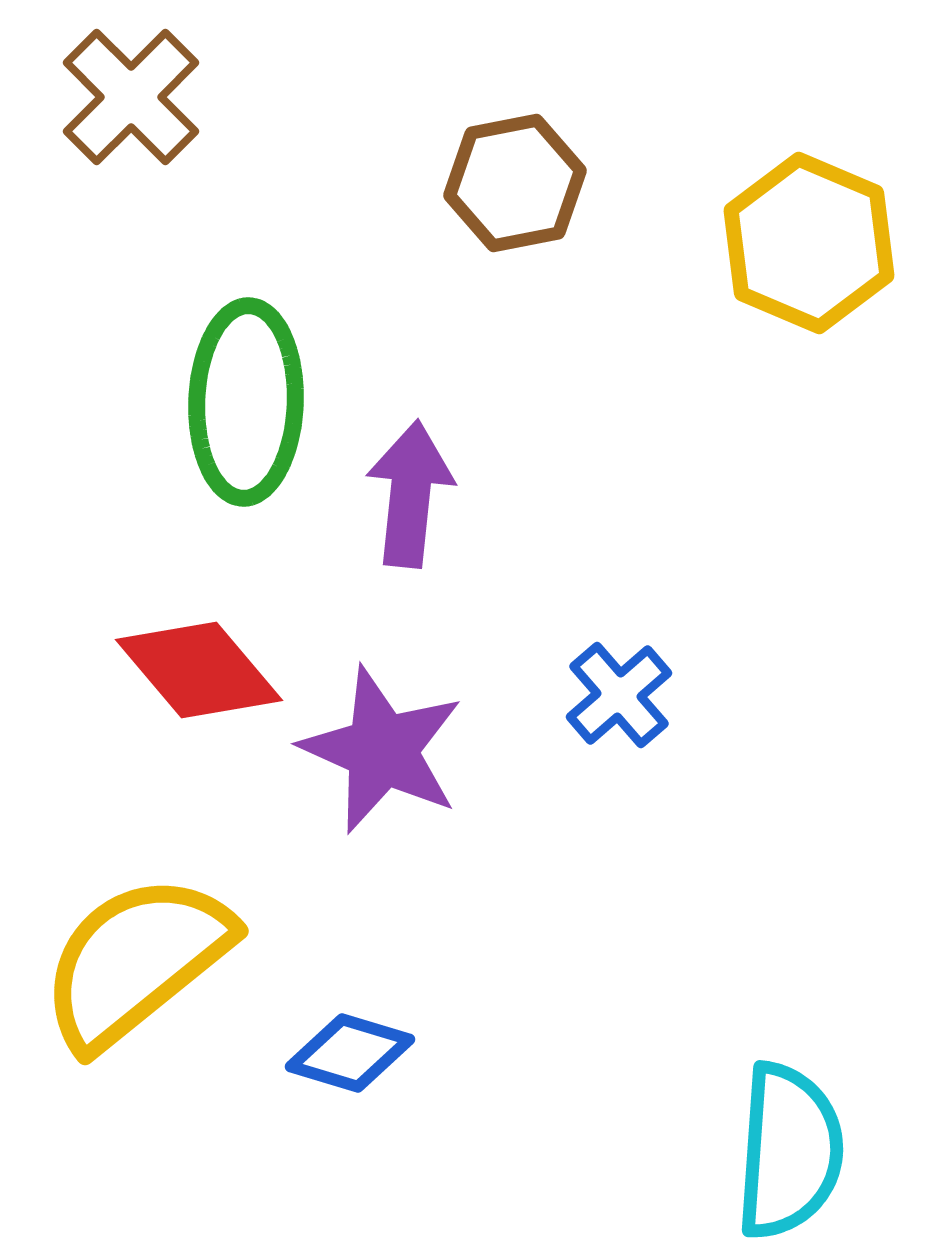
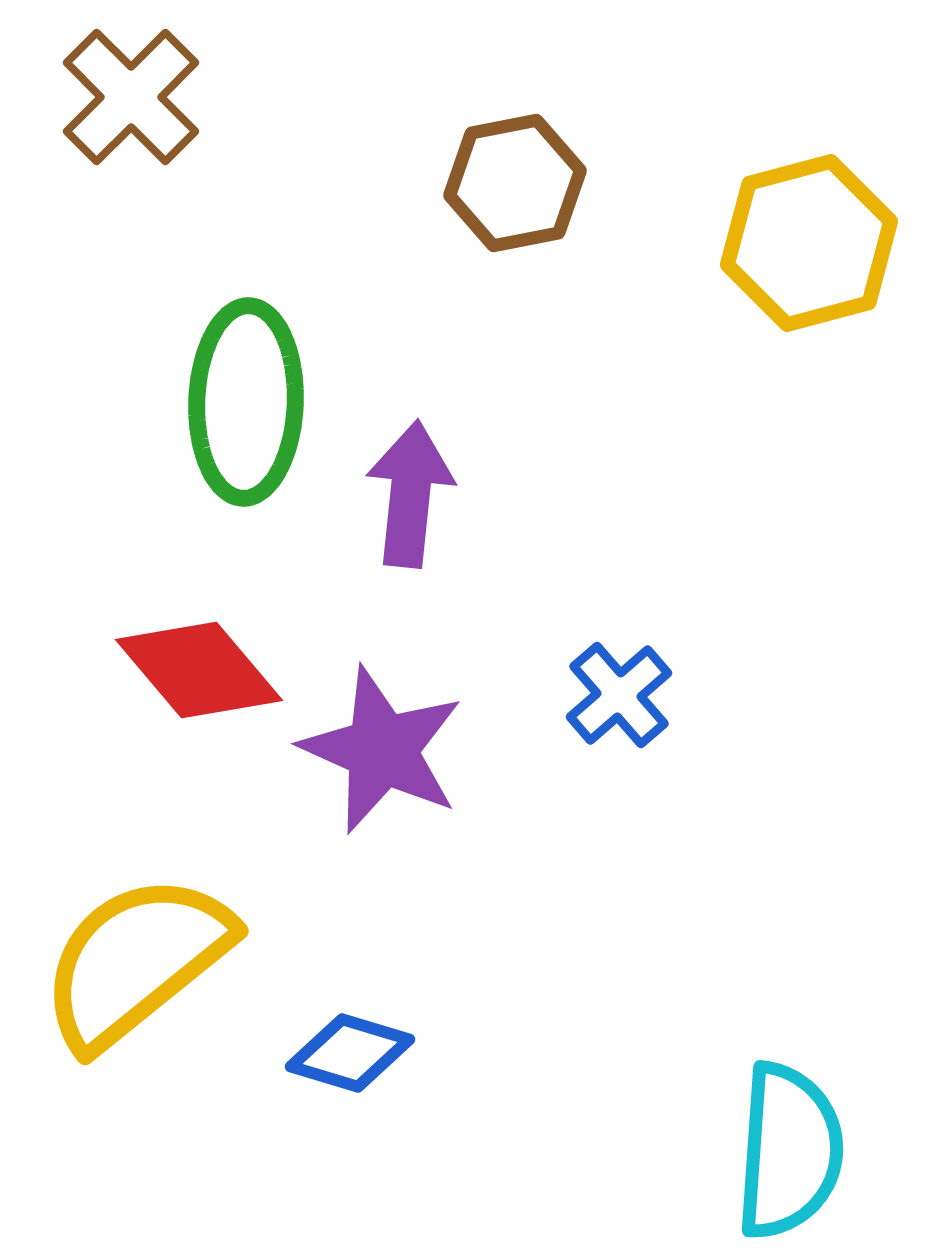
yellow hexagon: rotated 22 degrees clockwise
